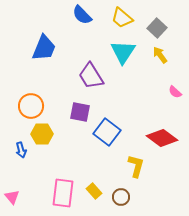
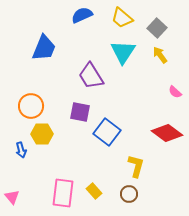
blue semicircle: rotated 110 degrees clockwise
red diamond: moved 5 px right, 5 px up
brown circle: moved 8 px right, 3 px up
